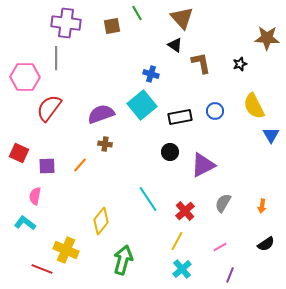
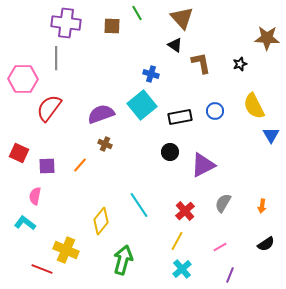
brown square: rotated 12 degrees clockwise
pink hexagon: moved 2 px left, 2 px down
brown cross: rotated 16 degrees clockwise
cyan line: moved 9 px left, 6 px down
